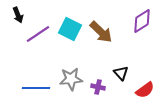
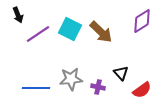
red semicircle: moved 3 px left
